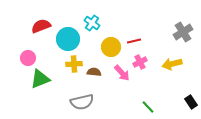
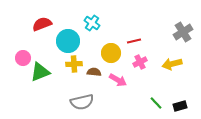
red semicircle: moved 1 px right, 2 px up
cyan circle: moved 2 px down
yellow circle: moved 6 px down
pink circle: moved 5 px left
pink arrow: moved 4 px left, 7 px down; rotated 18 degrees counterclockwise
green triangle: moved 7 px up
black rectangle: moved 11 px left, 4 px down; rotated 72 degrees counterclockwise
green line: moved 8 px right, 4 px up
